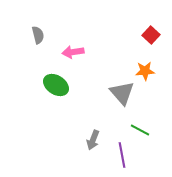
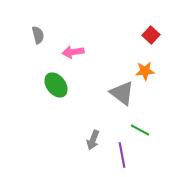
green ellipse: rotated 20 degrees clockwise
gray triangle: rotated 12 degrees counterclockwise
